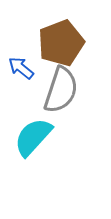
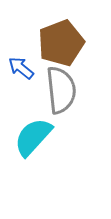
gray semicircle: rotated 24 degrees counterclockwise
